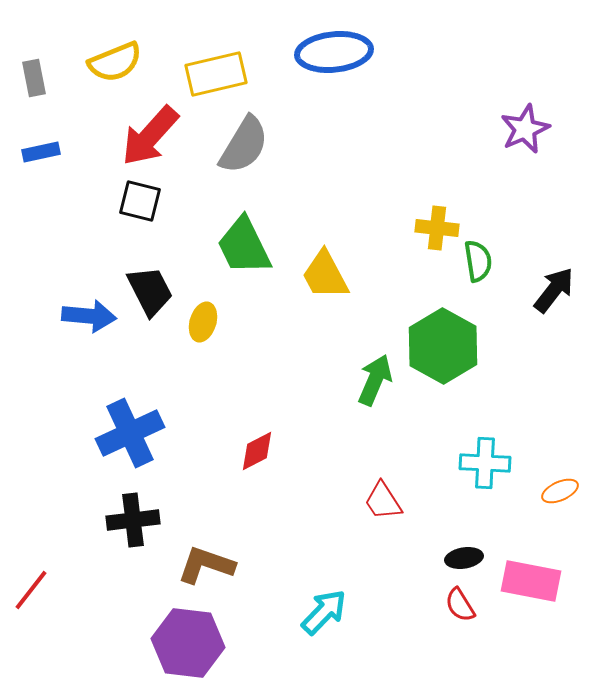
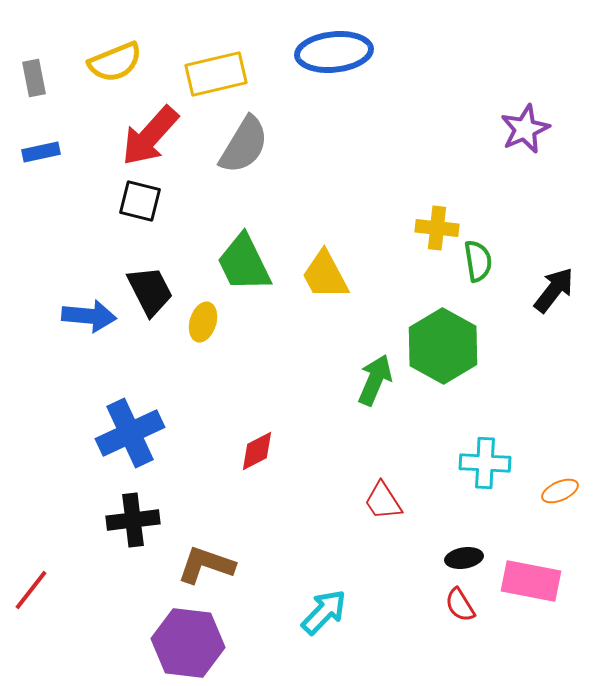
green trapezoid: moved 17 px down
